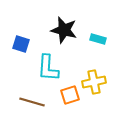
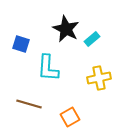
black star: moved 2 px right, 1 px up; rotated 12 degrees clockwise
cyan rectangle: moved 6 px left; rotated 56 degrees counterclockwise
yellow cross: moved 5 px right, 4 px up
orange square: moved 22 px down; rotated 12 degrees counterclockwise
brown line: moved 3 px left, 2 px down
